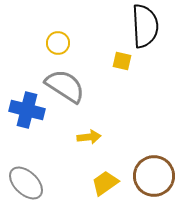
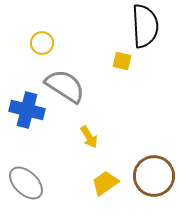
yellow circle: moved 16 px left
yellow arrow: rotated 65 degrees clockwise
